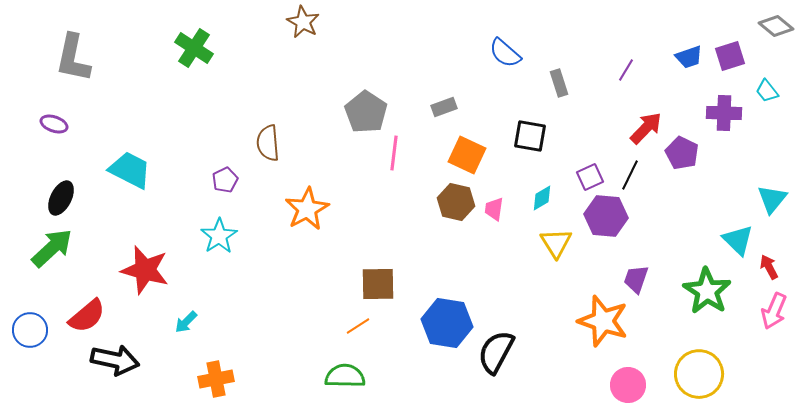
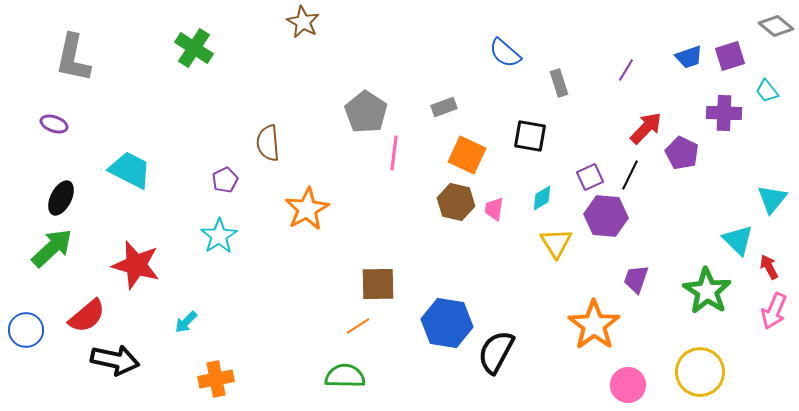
red star at (145, 270): moved 9 px left, 5 px up
orange star at (603, 321): moved 9 px left, 4 px down; rotated 18 degrees clockwise
blue circle at (30, 330): moved 4 px left
yellow circle at (699, 374): moved 1 px right, 2 px up
